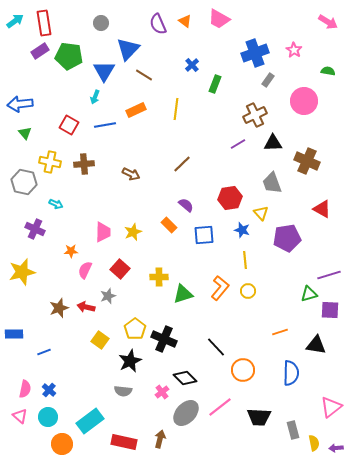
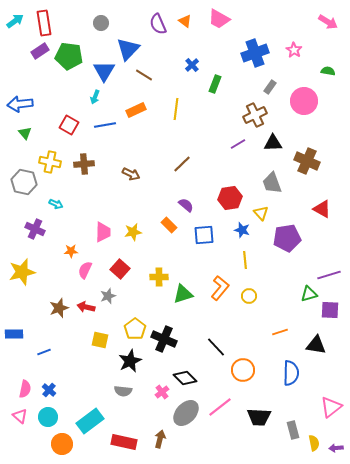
gray rectangle at (268, 80): moved 2 px right, 7 px down
yellow star at (133, 232): rotated 12 degrees clockwise
yellow circle at (248, 291): moved 1 px right, 5 px down
yellow square at (100, 340): rotated 24 degrees counterclockwise
